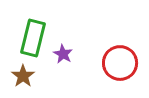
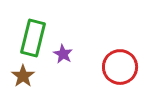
red circle: moved 4 px down
